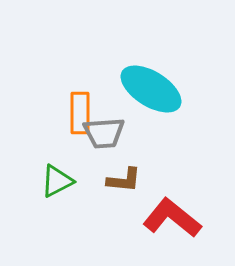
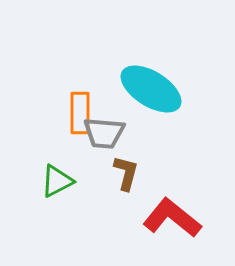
gray trapezoid: rotated 9 degrees clockwise
brown L-shape: moved 2 px right, 7 px up; rotated 81 degrees counterclockwise
